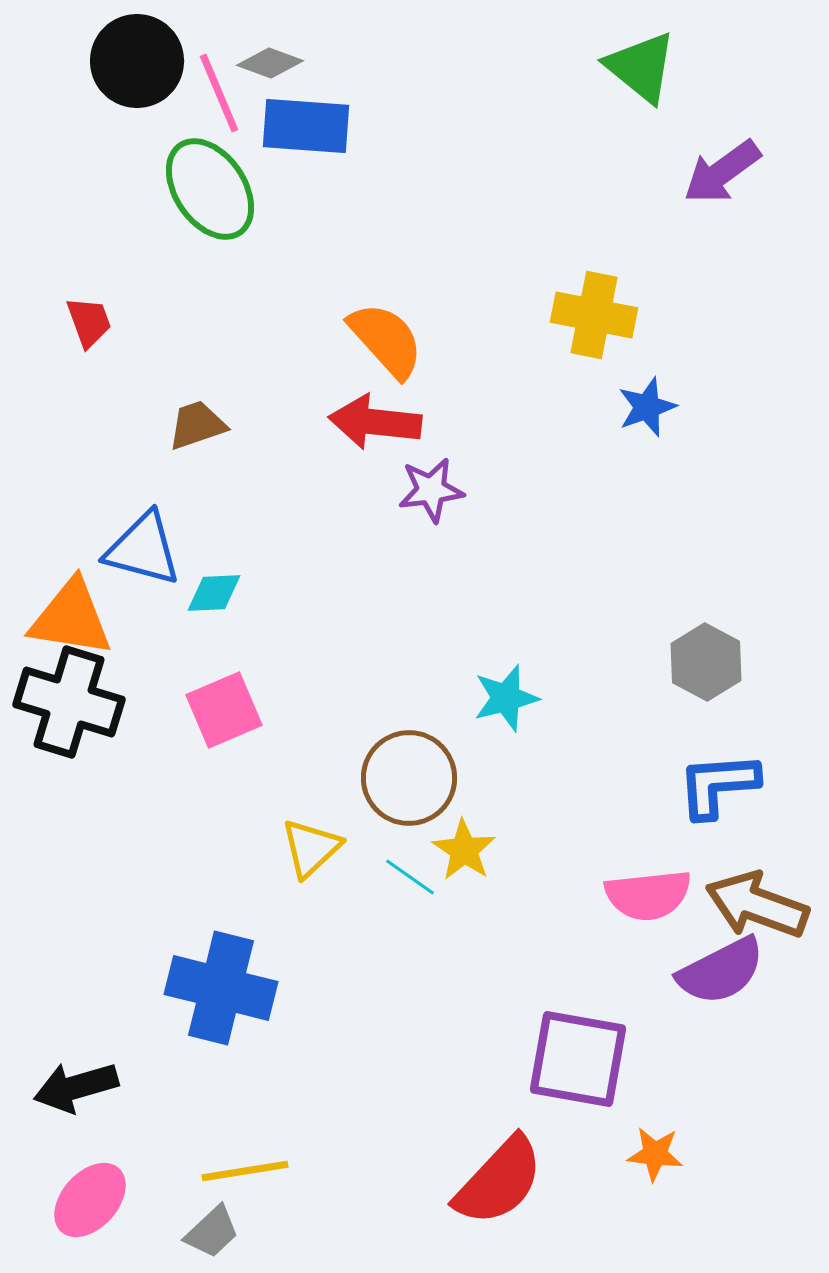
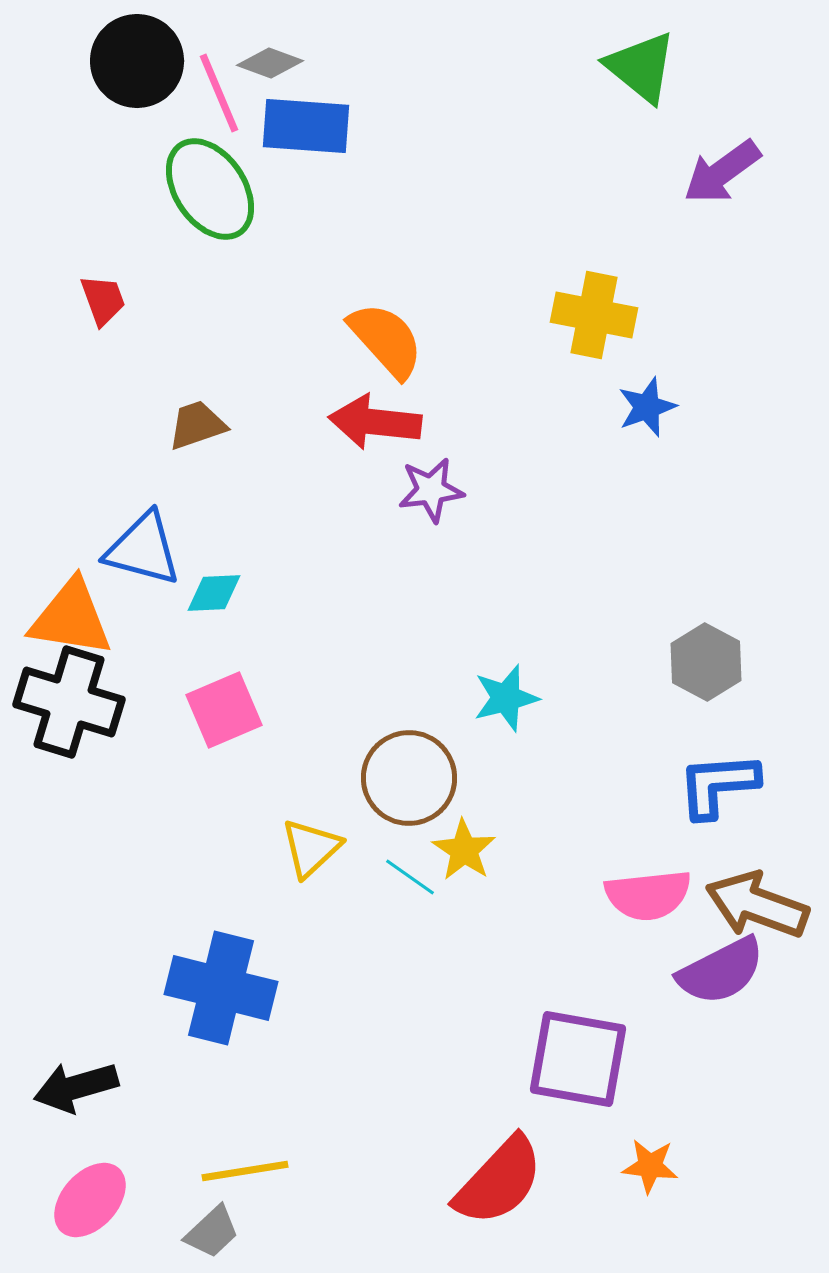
red trapezoid: moved 14 px right, 22 px up
orange star: moved 5 px left, 12 px down
